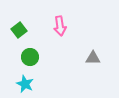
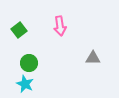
green circle: moved 1 px left, 6 px down
